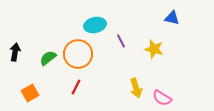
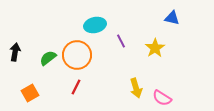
yellow star: moved 1 px right, 1 px up; rotated 24 degrees clockwise
orange circle: moved 1 px left, 1 px down
